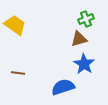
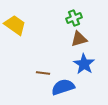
green cross: moved 12 px left, 1 px up
brown line: moved 25 px right
